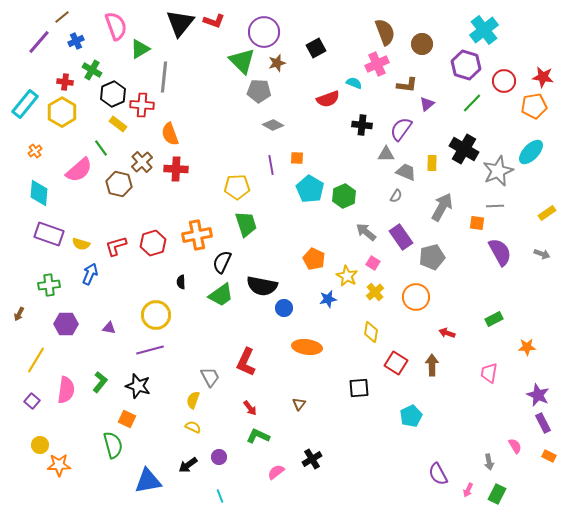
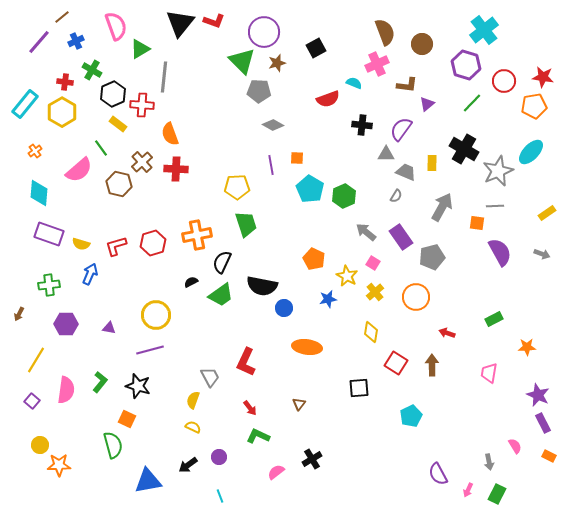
black semicircle at (181, 282): moved 10 px right; rotated 64 degrees clockwise
